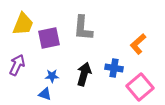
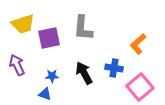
yellow trapezoid: rotated 50 degrees clockwise
purple arrow: rotated 50 degrees counterclockwise
black arrow: moved 1 px up; rotated 45 degrees counterclockwise
